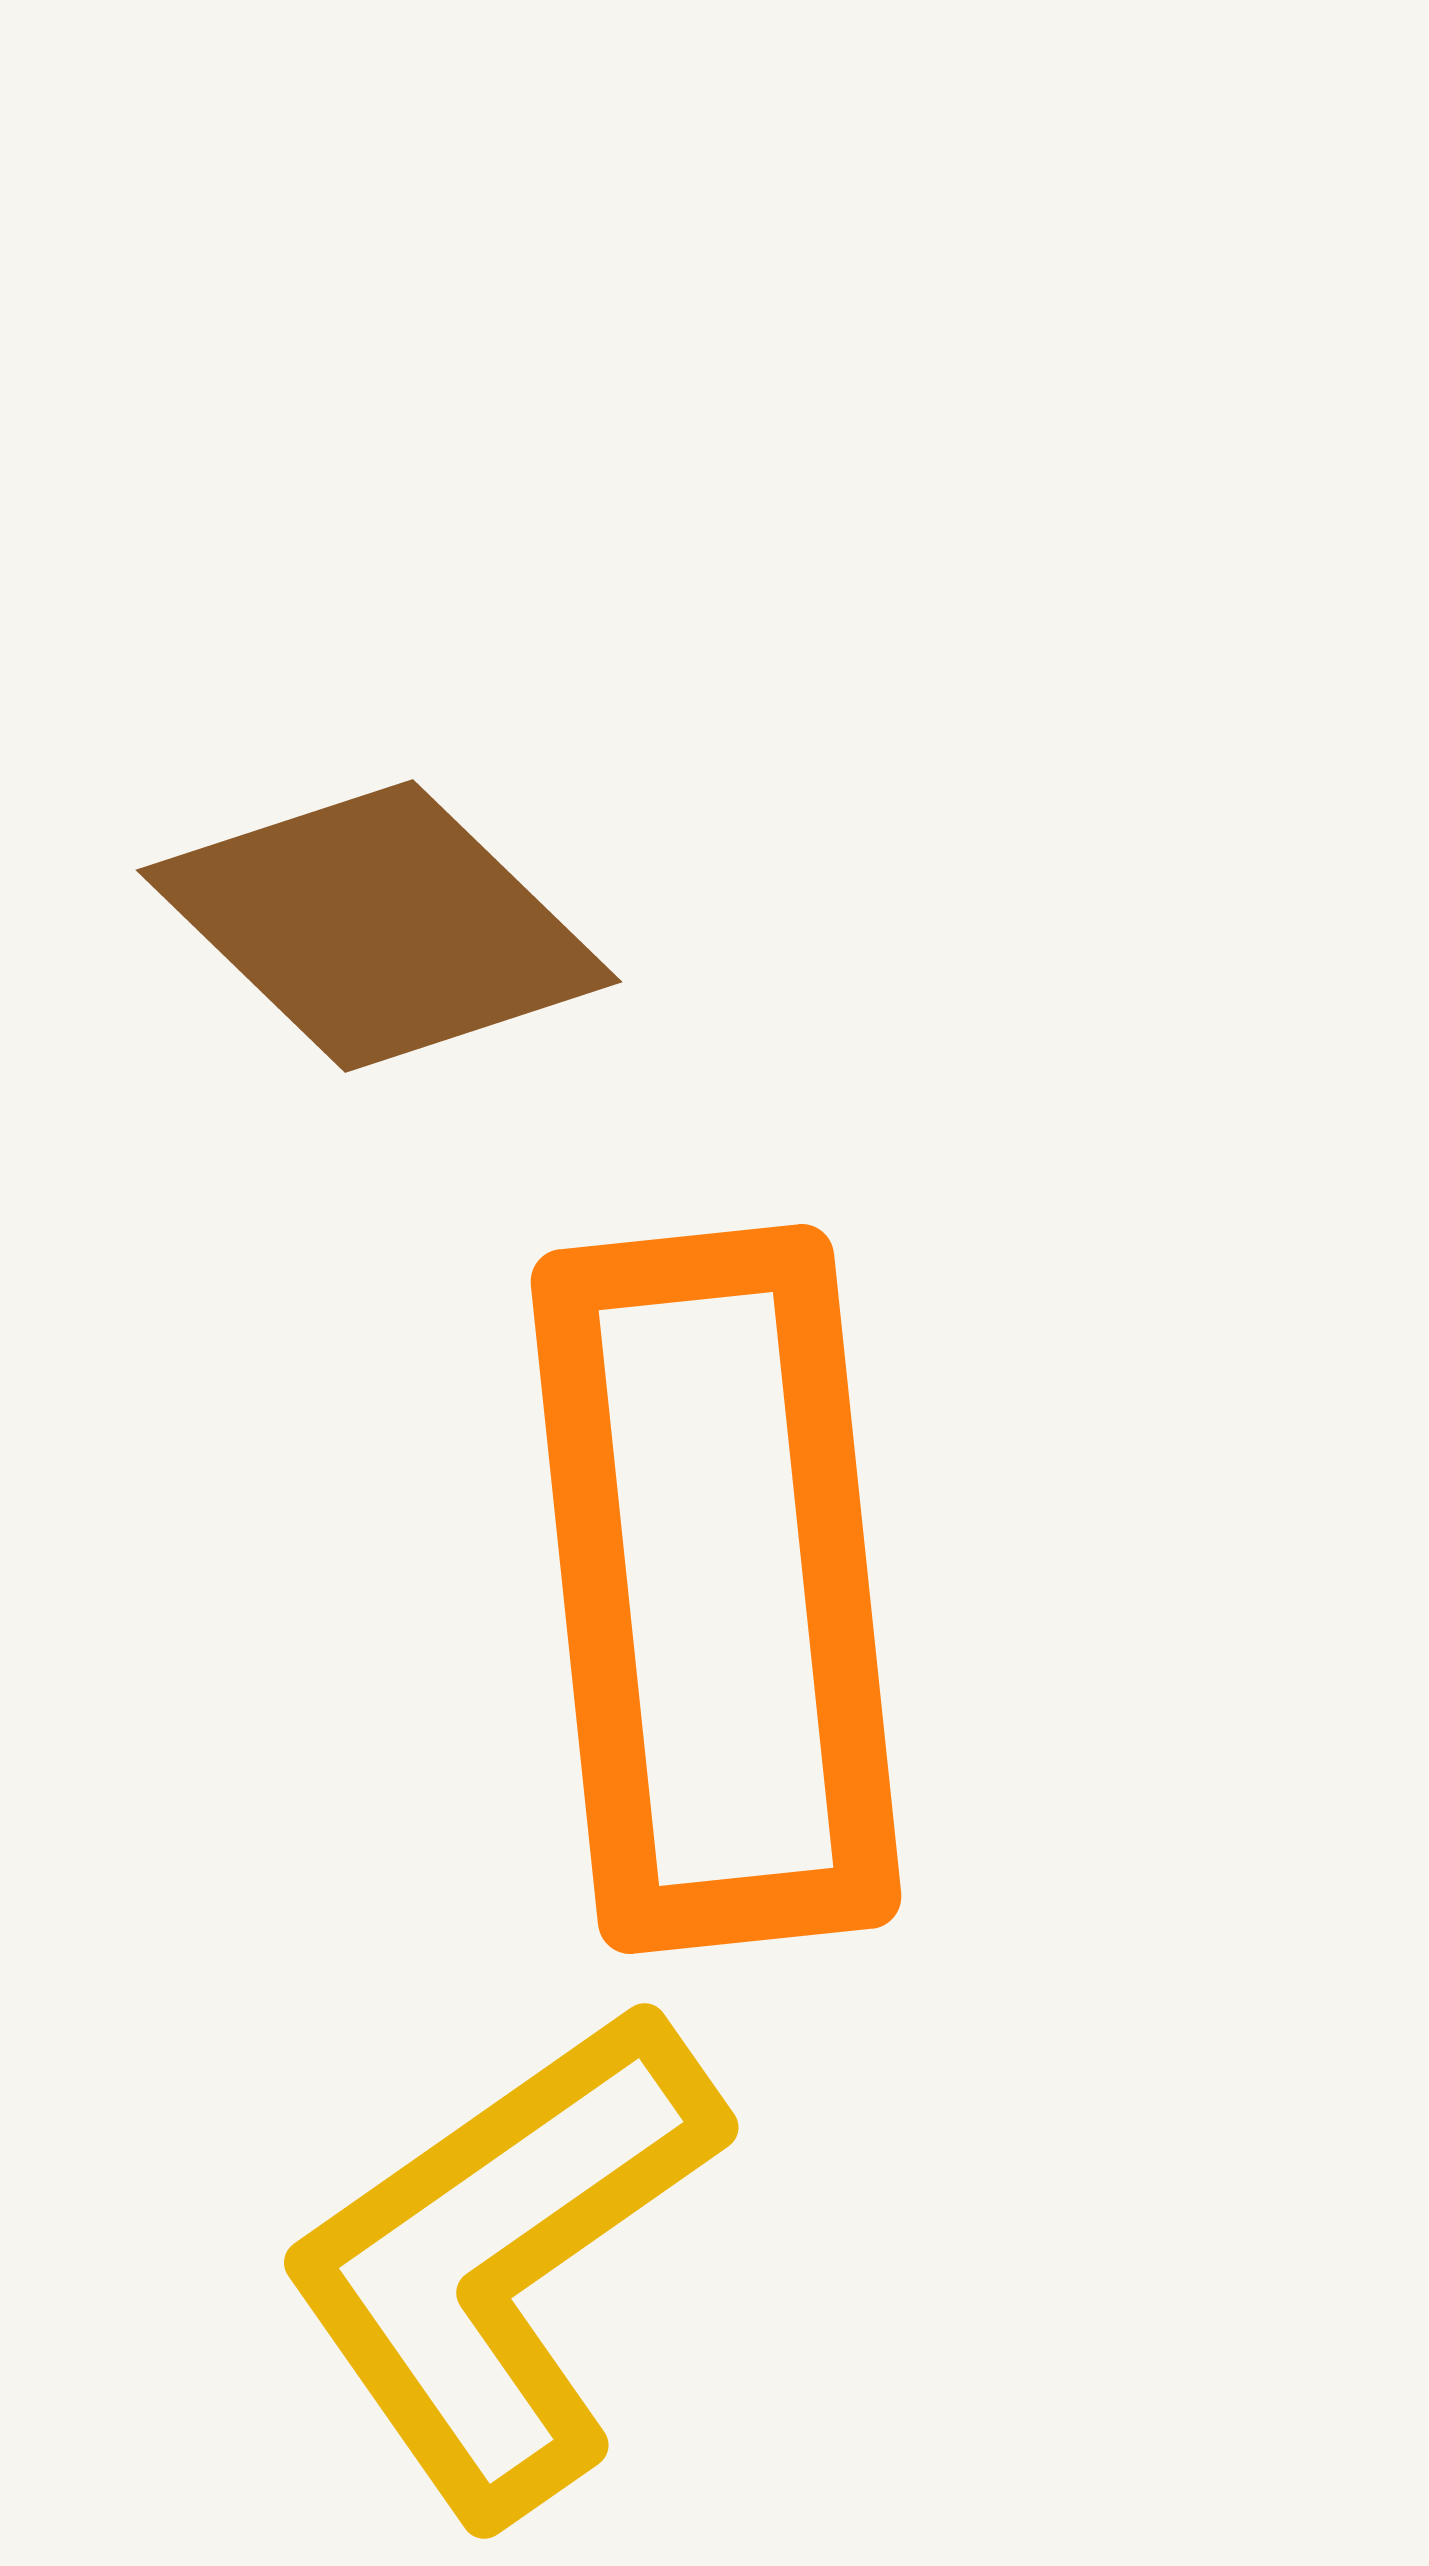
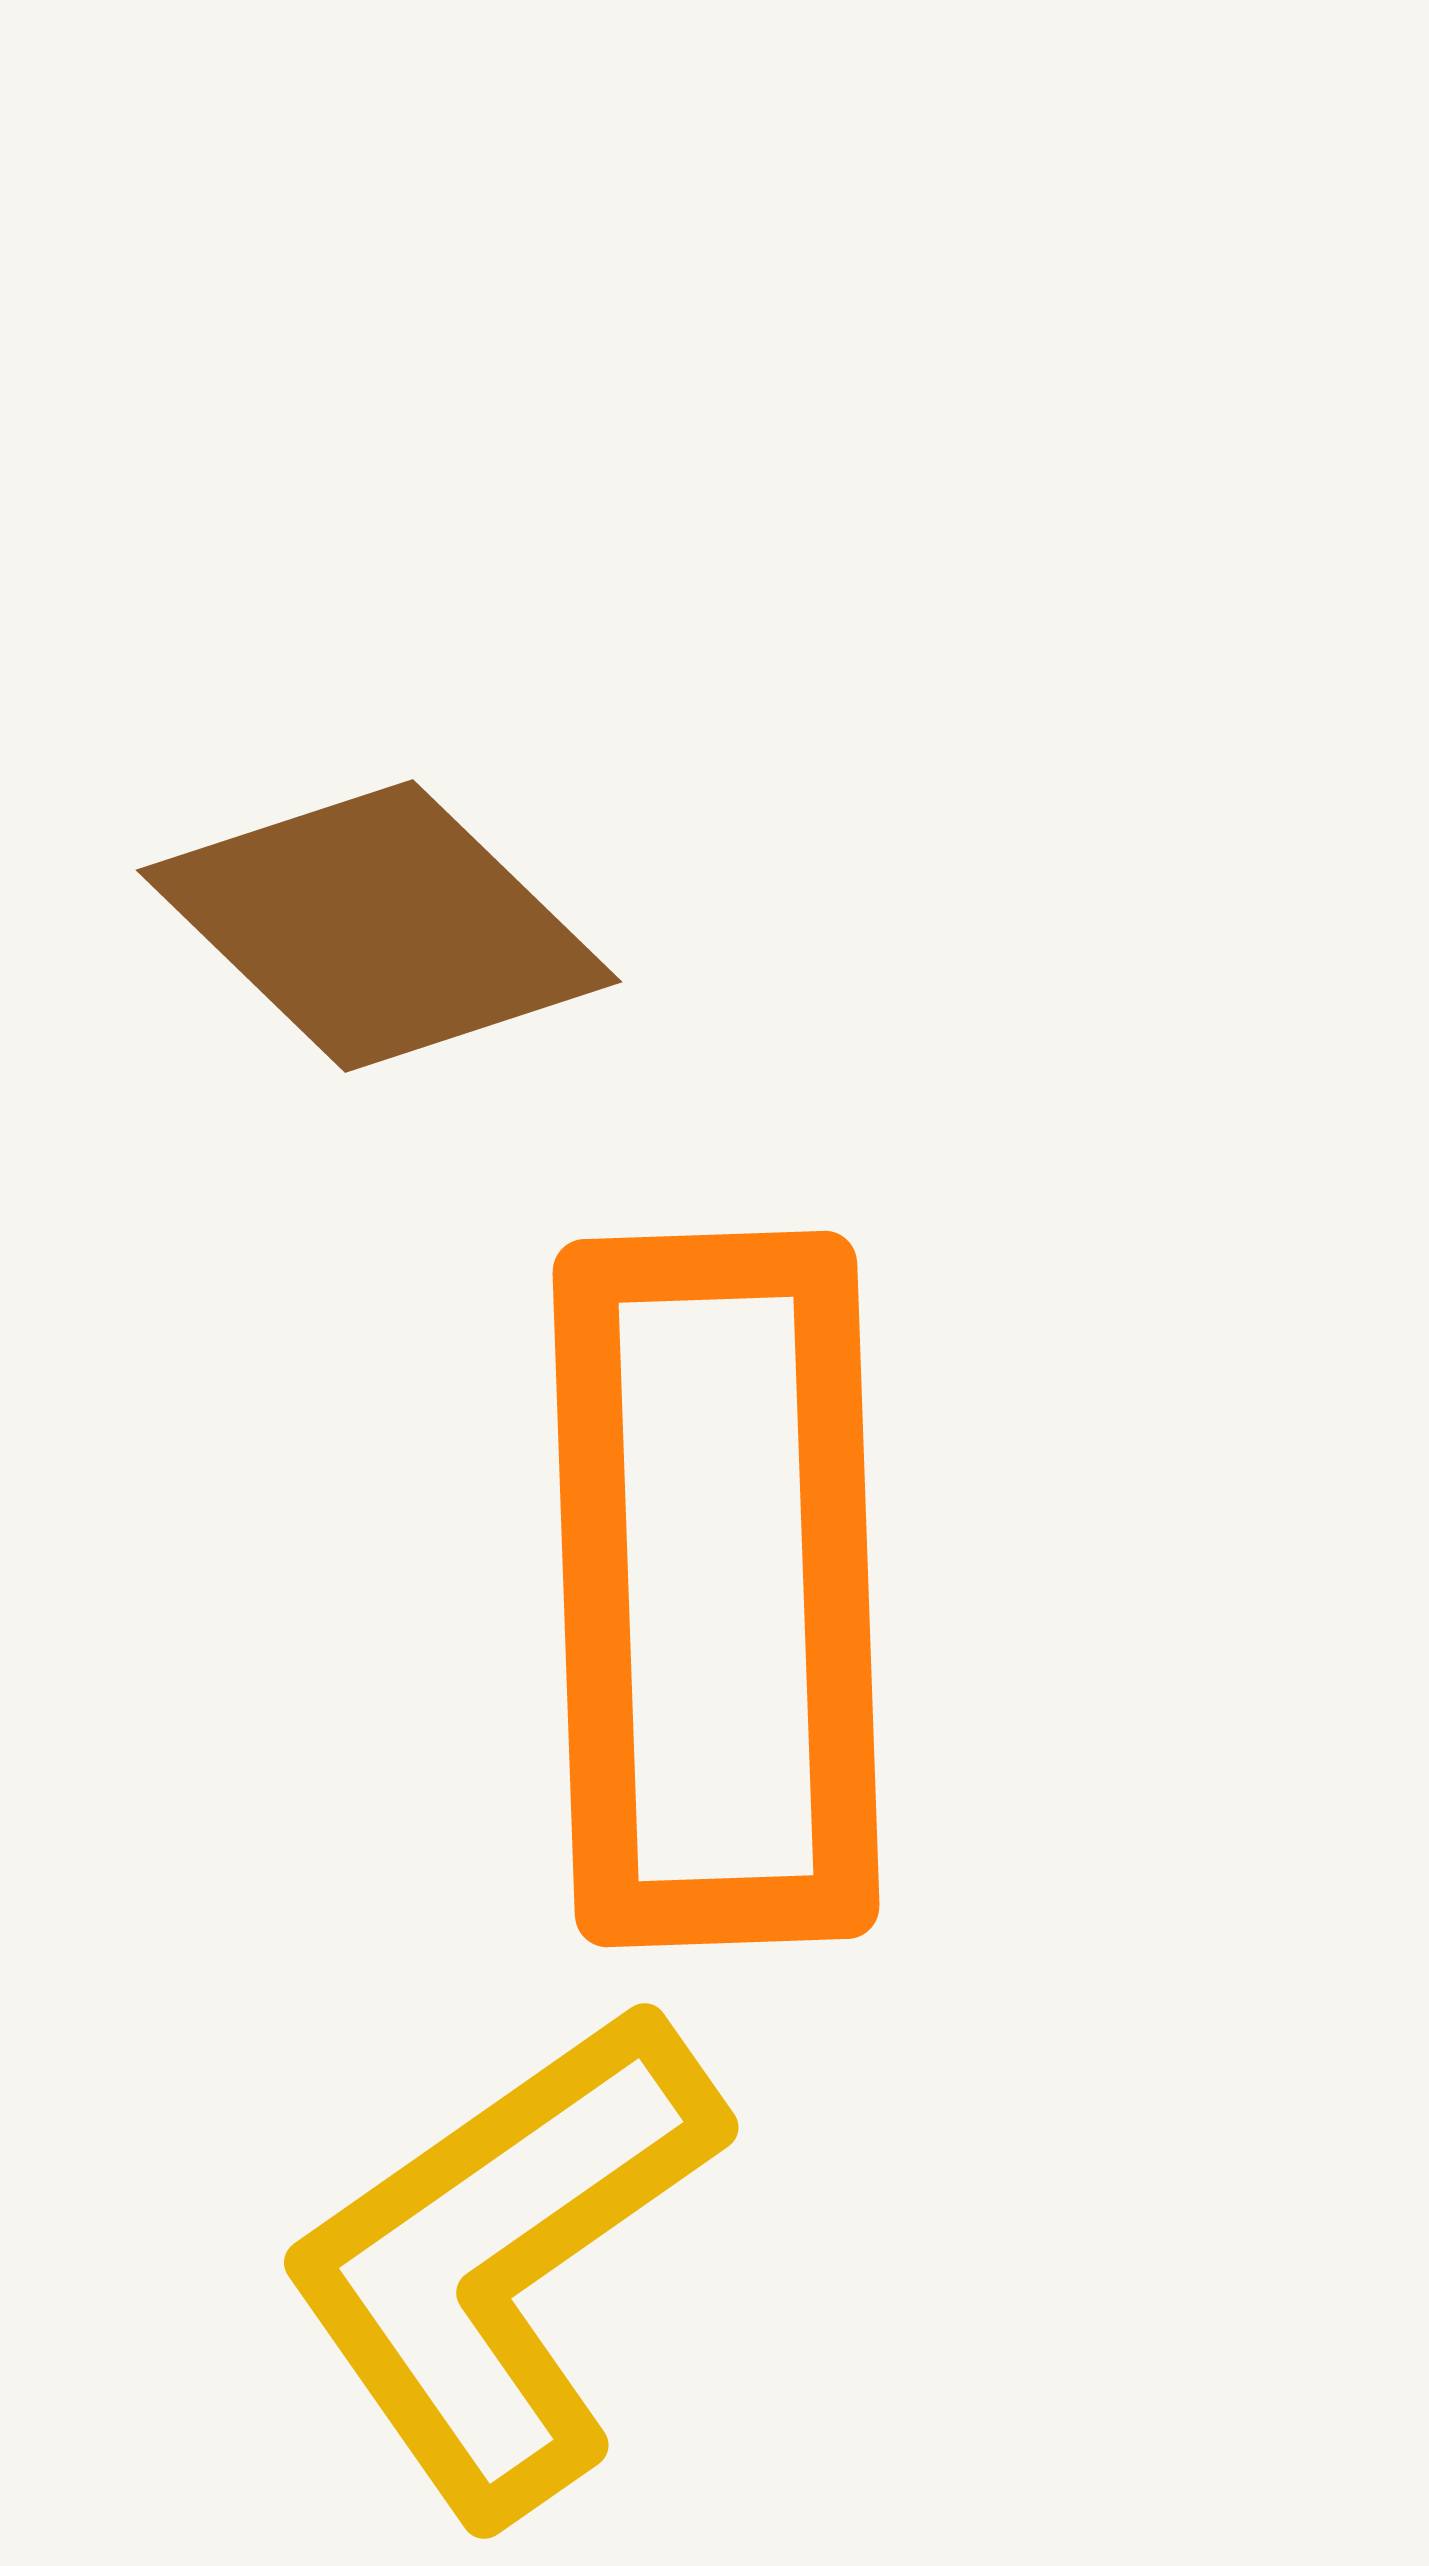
orange rectangle: rotated 4 degrees clockwise
